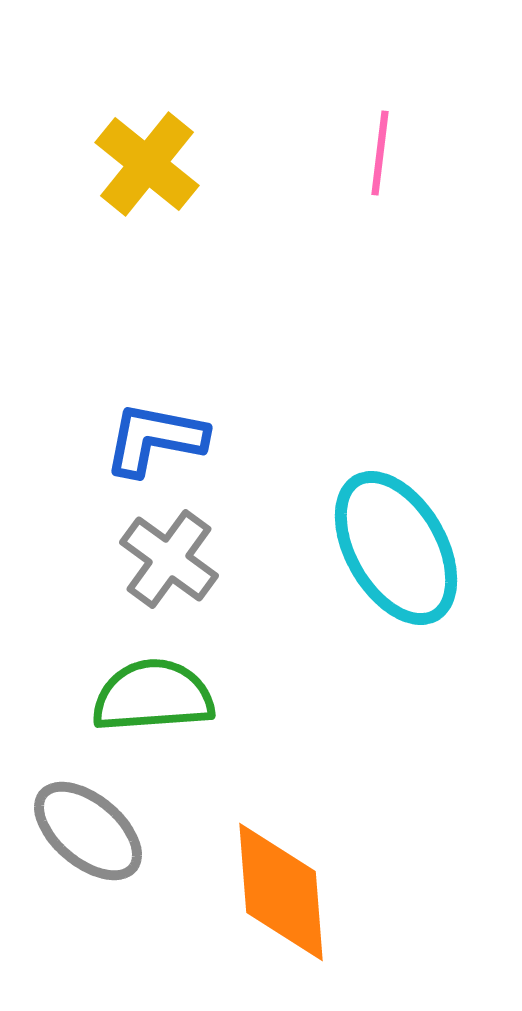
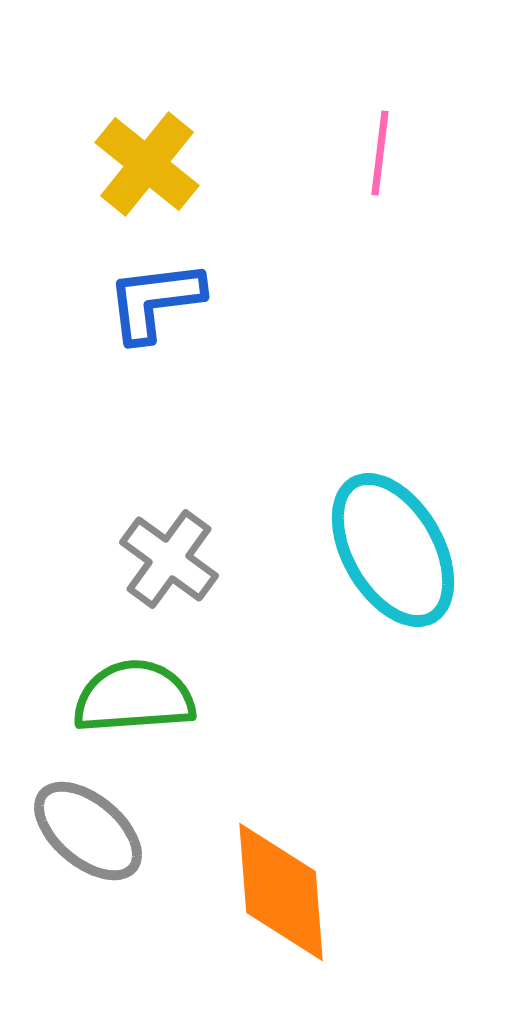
blue L-shape: moved 138 px up; rotated 18 degrees counterclockwise
cyan ellipse: moved 3 px left, 2 px down
green semicircle: moved 19 px left, 1 px down
